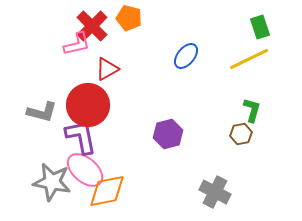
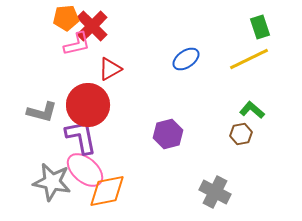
orange pentagon: moved 63 px left; rotated 20 degrees counterclockwise
blue ellipse: moved 3 px down; rotated 16 degrees clockwise
red triangle: moved 3 px right
green L-shape: rotated 65 degrees counterclockwise
